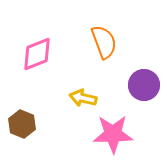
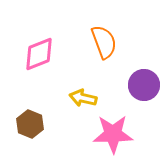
pink diamond: moved 2 px right
brown hexagon: moved 8 px right
